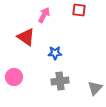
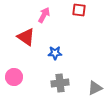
gray cross: moved 2 px down
gray triangle: rotated 21 degrees clockwise
